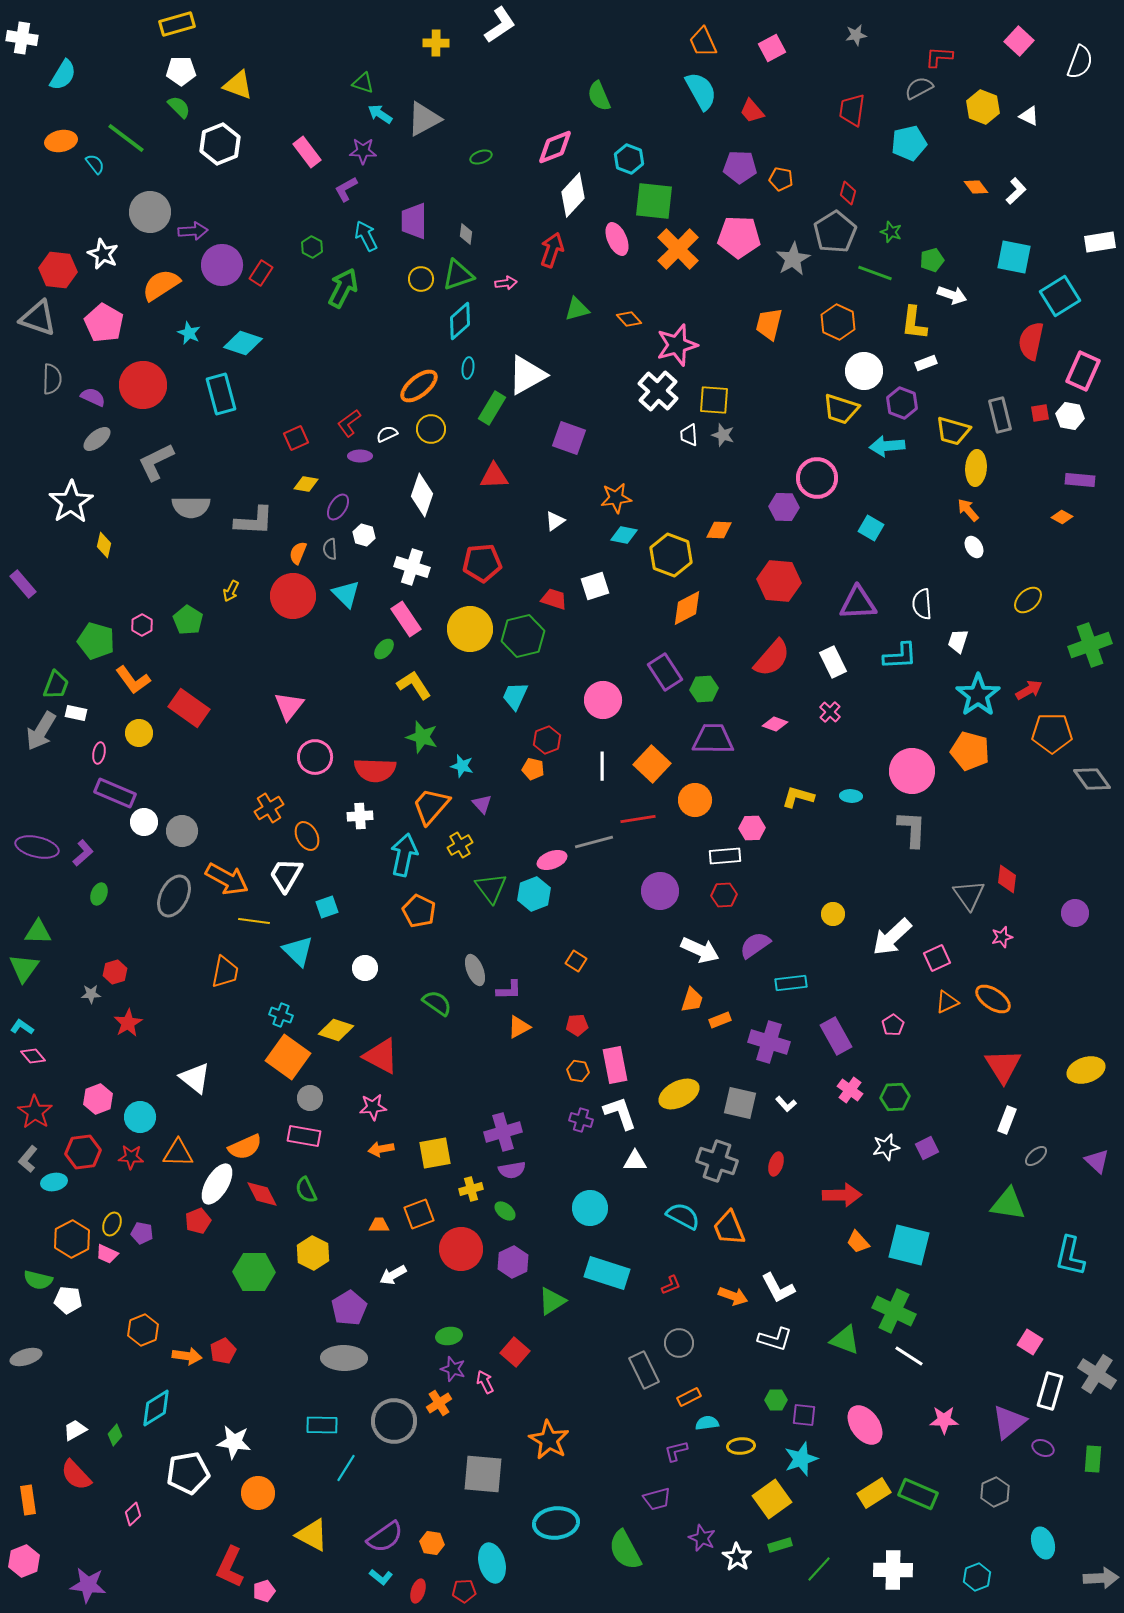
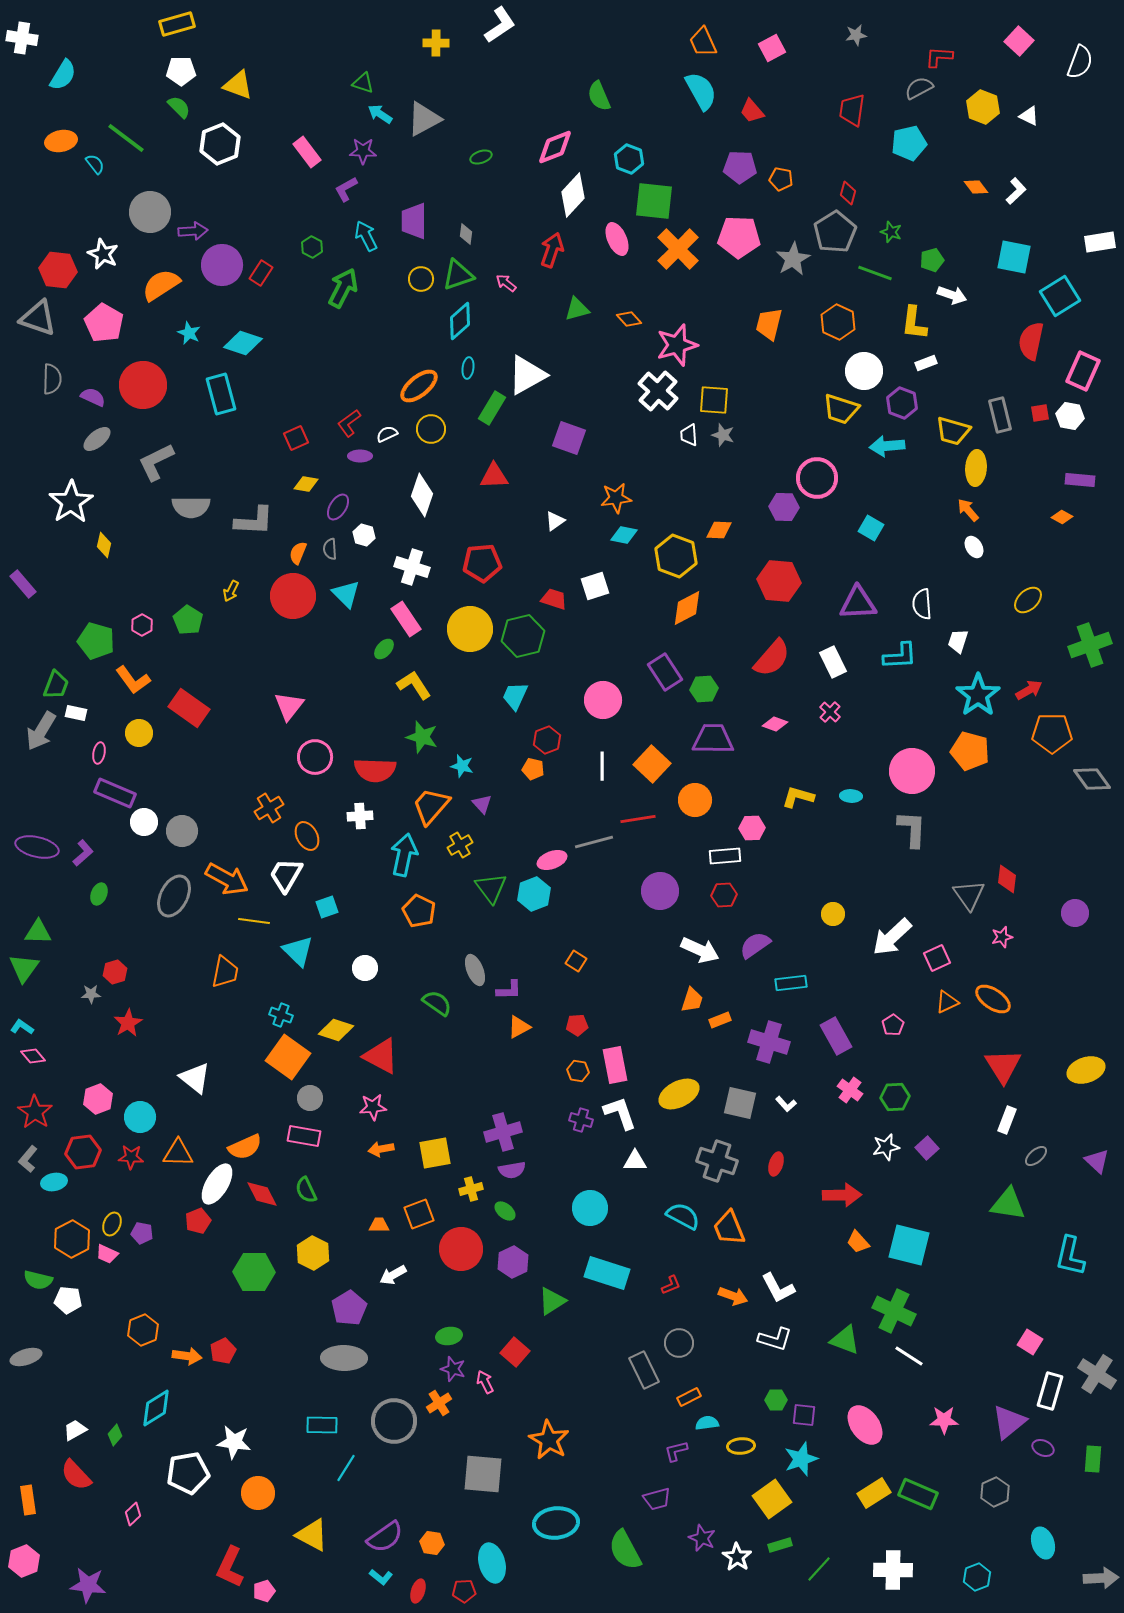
pink arrow at (506, 283): rotated 135 degrees counterclockwise
yellow hexagon at (671, 555): moved 5 px right, 1 px down
purple square at (927, 1148): rotated 15 degrees counterclockwise
